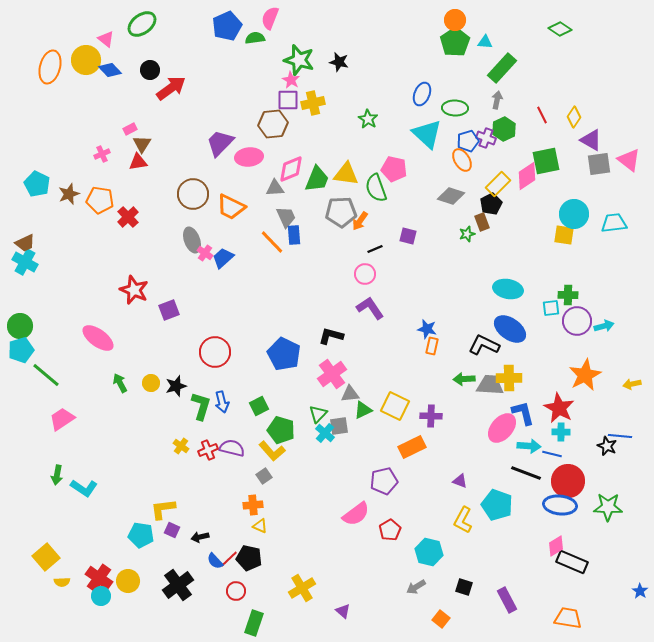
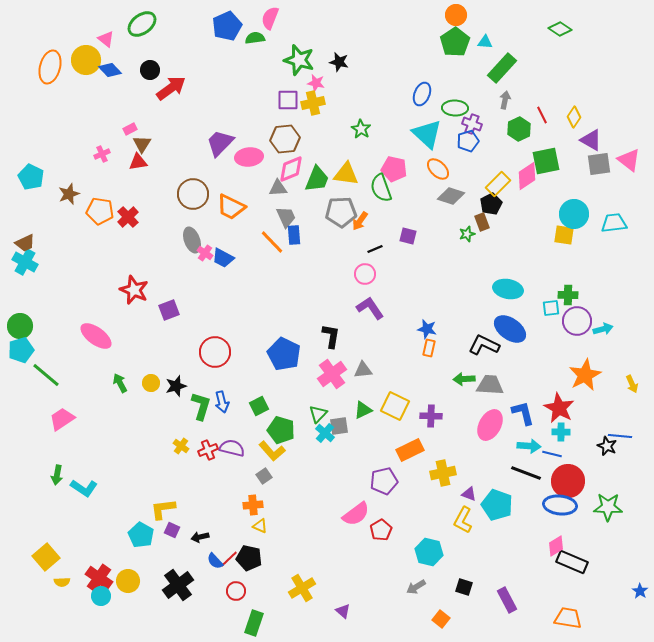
orange circle at (455, 20): moved 1 px right, 5 px up
pink star at (291, 80): moved 25 px right, 3 px down; rotated 18 degrees counterclockwise
gray arrow at (497, 100): moved 8 px right
green star at (368, 119): moved 7 px left, 10 px down
brown hexagon at (273, 124): moved 12 px right, 15 px down
green hexagon at (504, 129): moved 15 px right
purple cross at (486, 138): moved 14 px left, 14 px up
orange ellipse at (462, 160): moved 24 px left, 9 px down; rotated 15 degrees counterclockwise
cyan pentagon at (37, 184): moved 6 px left, 7 px up
gray triangle at (275, 188): moved 3 px right
green semicircle at (376, 188): moved 5 px right
orange pentagon at (100, 200): moved 11 px down
blue trapezoid at (223, 258): rotated 110 degrees counterclockwise
cyan arrow at (604, 326): moved 1 px left, 3 px down
black L-shape at (331, 336): rotated 85 degrees clockwise
pink ellipse at (98, 338): moved 2 px left, 2 px up
orange rectangle at (432, 346): moved 3 px left, 2 px down
yellow cross at (509, 378): moved 66 px left, 95 px down; rotated 10 degrees counterclockwise
yellow arrow at (632, 384): rotated 102 degrees counterclockwise
gray triangle at (350, 394): moved 13 px right, 24 px up
pink ellipse at (502, 428): moved 12 px left, 3 px up; rotated 12 degrees counterclockwise
orange rectangle at (412, 447): moved 2 px left, 3 px down
purple triangle at (460, 481): moved 9 px right, 13 px down
red pentagon at (390, 530): moved 9 px left
cyan pentagon at (141, 535): rotated 20 degrees clockwise
